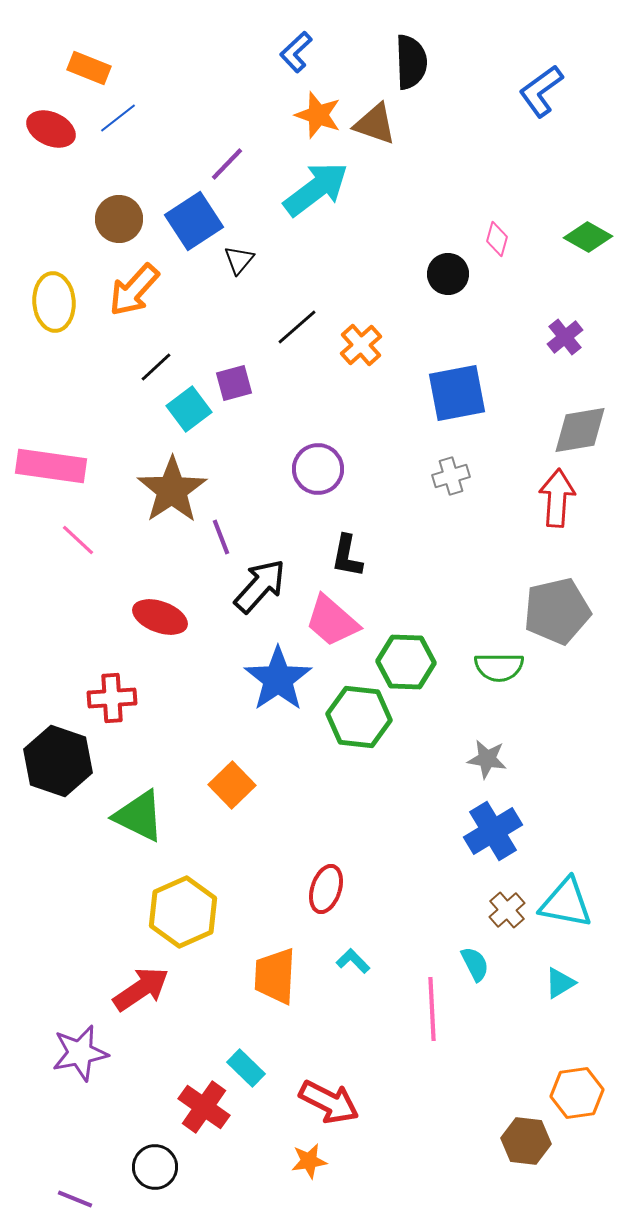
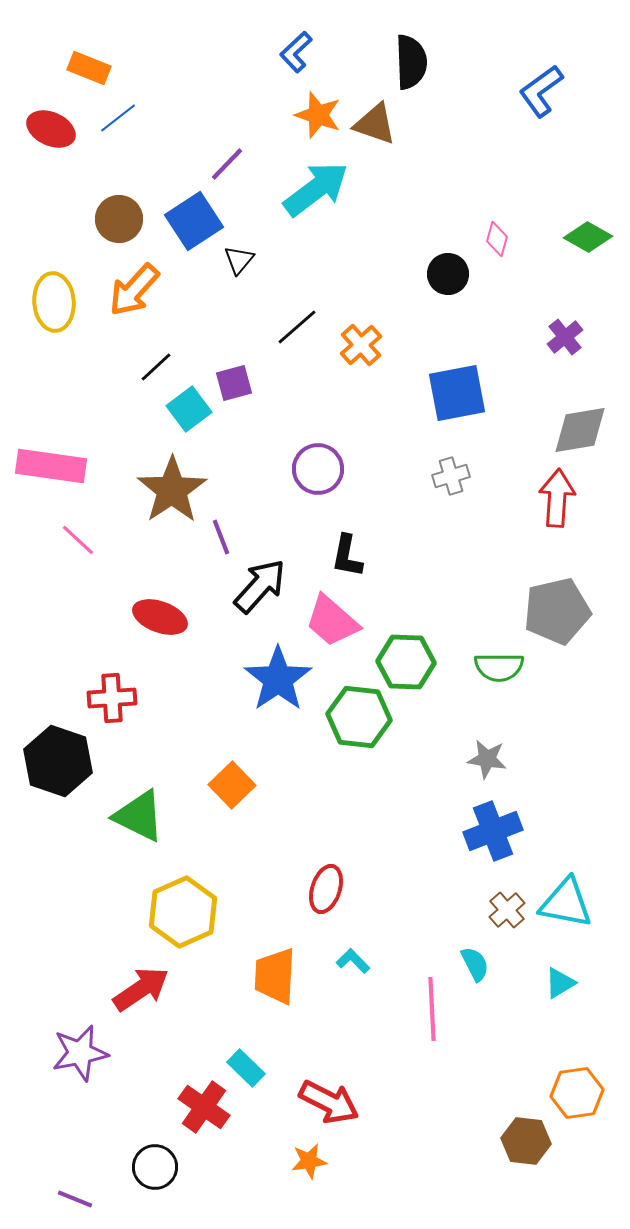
blue cross at (493, 831): rotated 10 degrees clockwise
